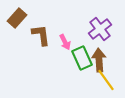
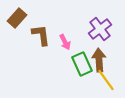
green rectangle: moved 6 px down
